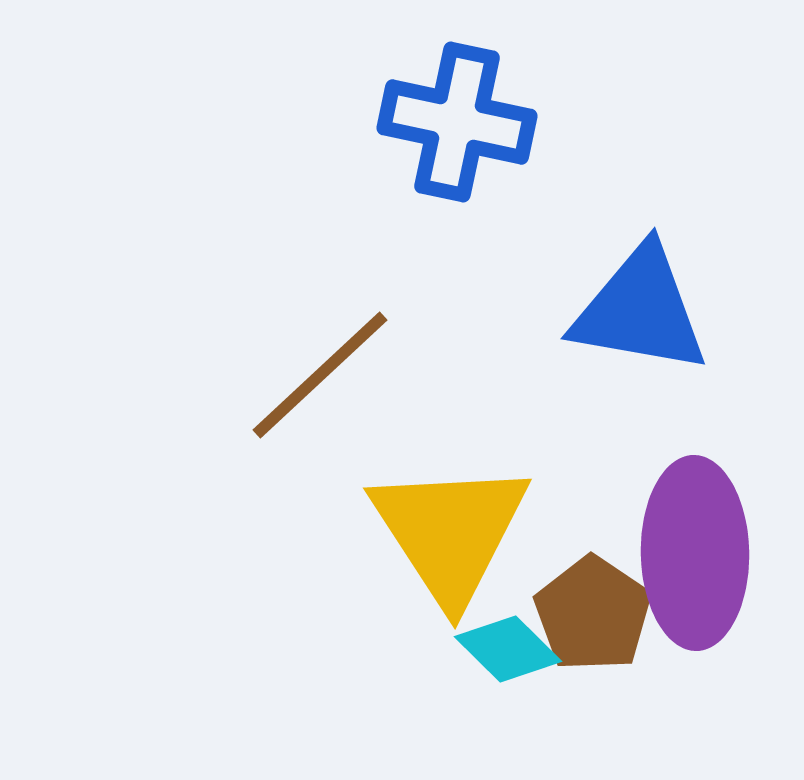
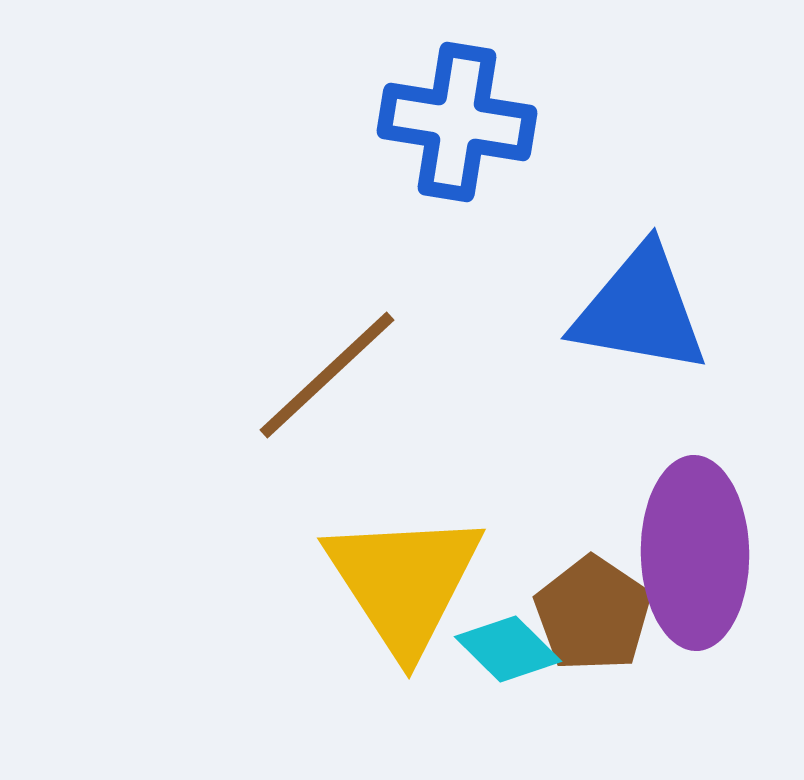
blue cross: rotated 3 degrees counterclockwise
brown line: moved 7 px right
yellow triangle: moved 46 px left, 50 px down
